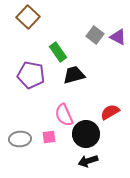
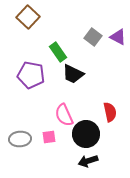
gray square: moved 2 px left, 2 px down
black trapezoid: moved 1 px left, 1 px up; rotated 140 degrees counterclockwise
red semicircle: rotated 108 degrees clockwise
